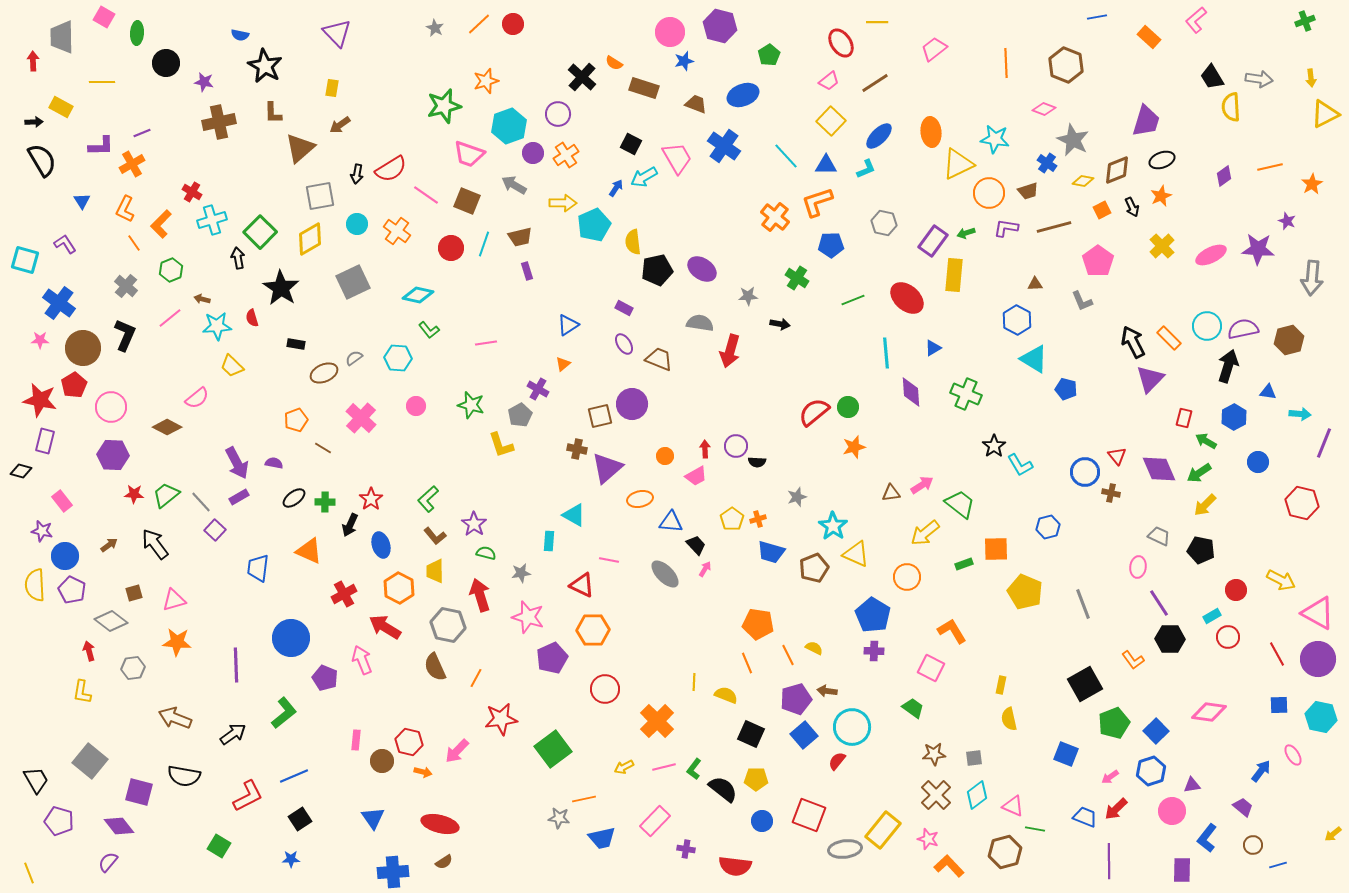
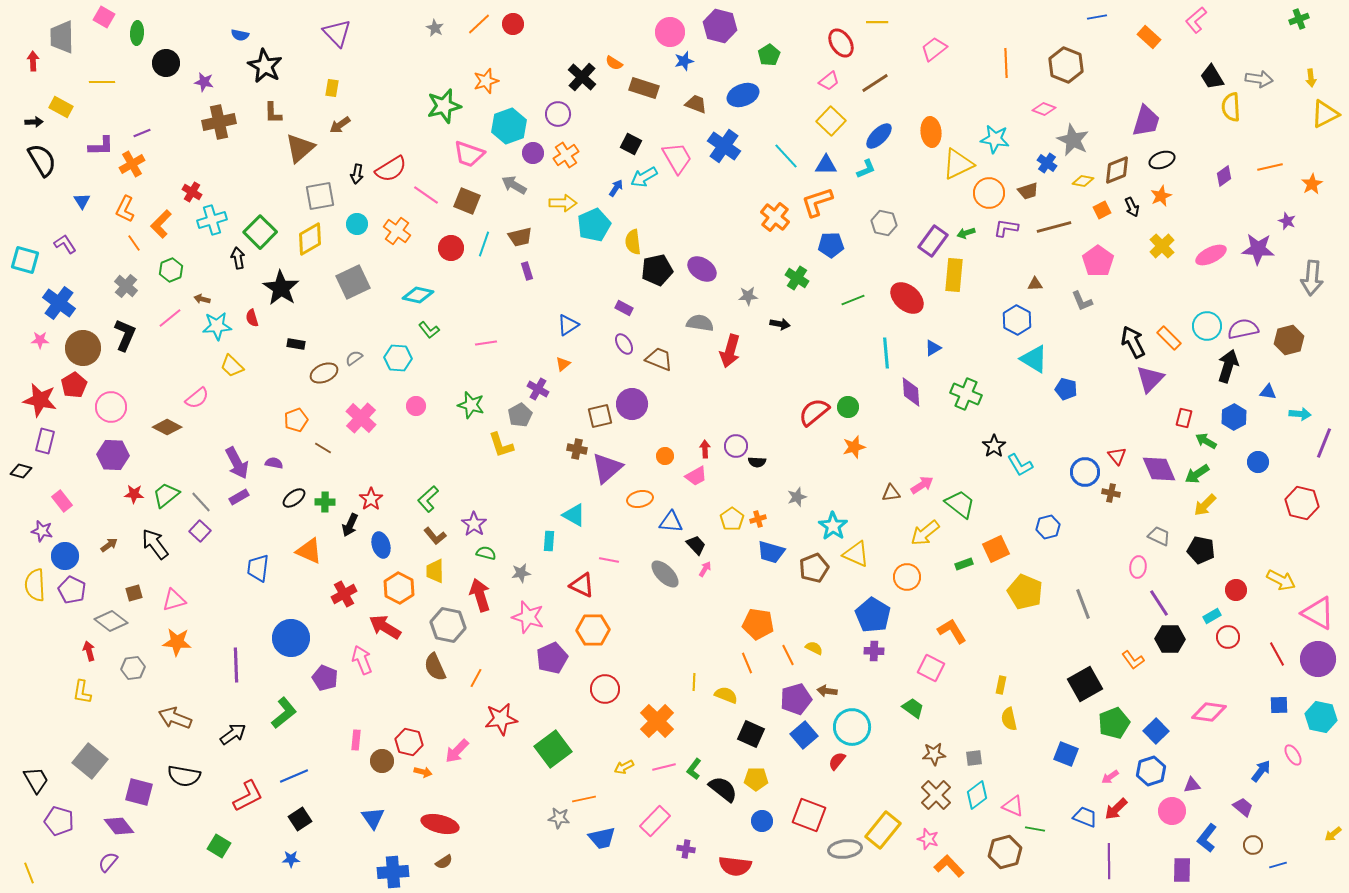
green cross at (1305, 21): moved 6 px left, 2 px up
green arrow at (1199, 473): moved 2 px left, 1 px down
purple square at (215, 530): moved 15 px left, 1 px down
orange square at (996, 549): rotated 24 degrees counterclockwise
